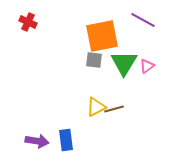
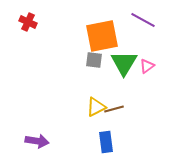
blue rectangle: moved 40 px right, 2 px down
